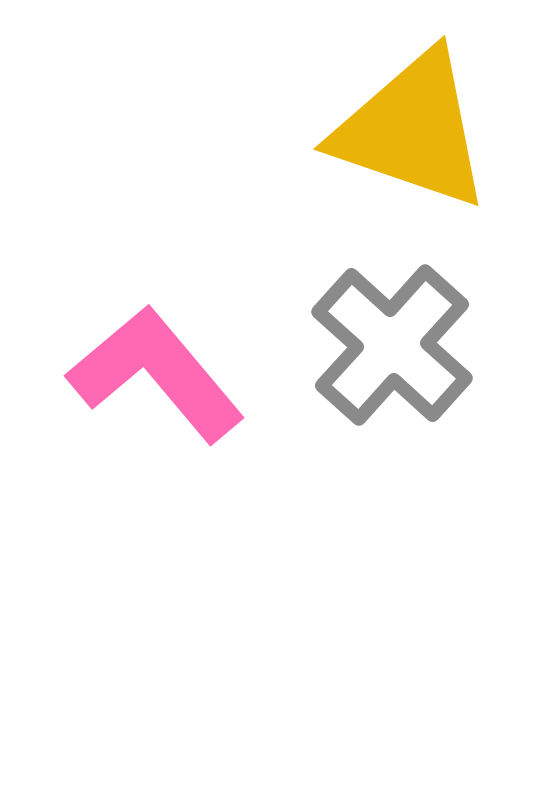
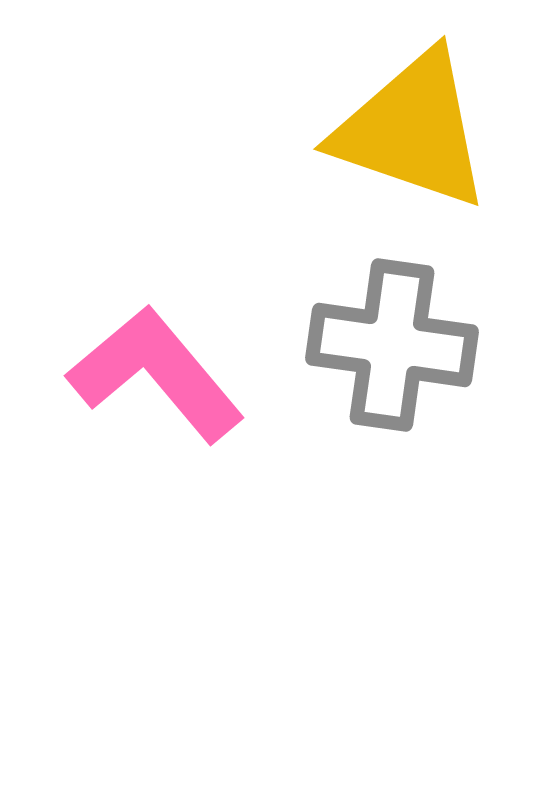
gray cross: rotated 34 degrees counterclockwise
